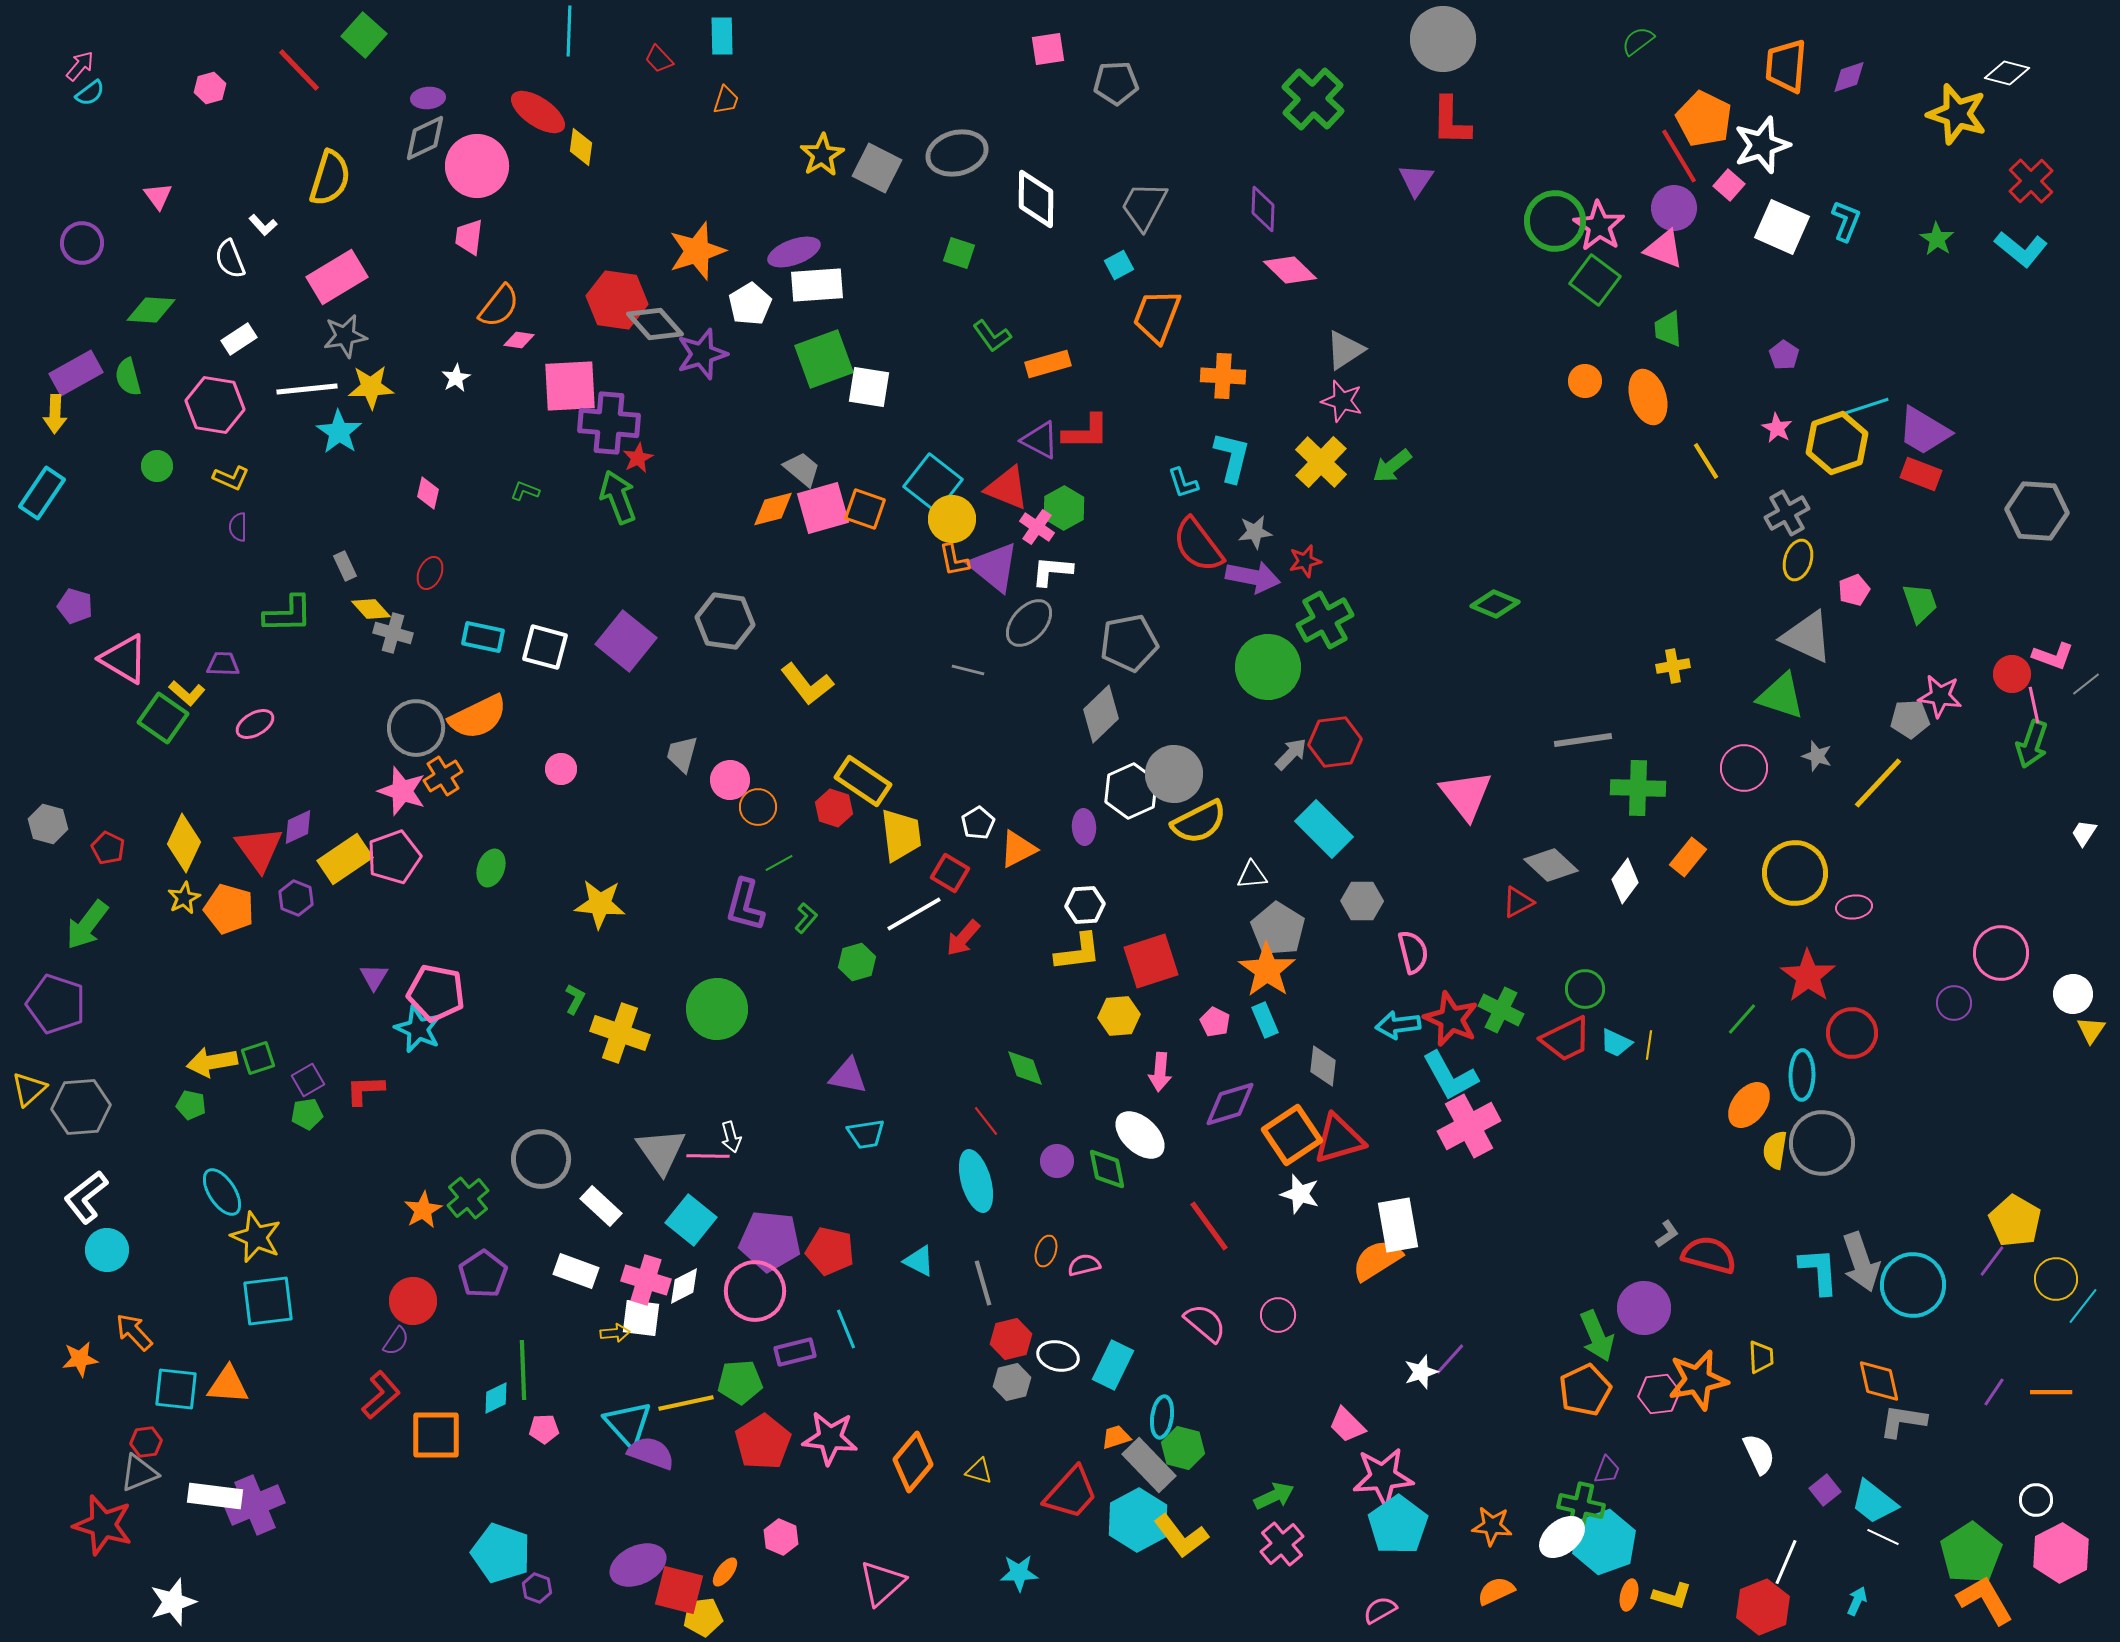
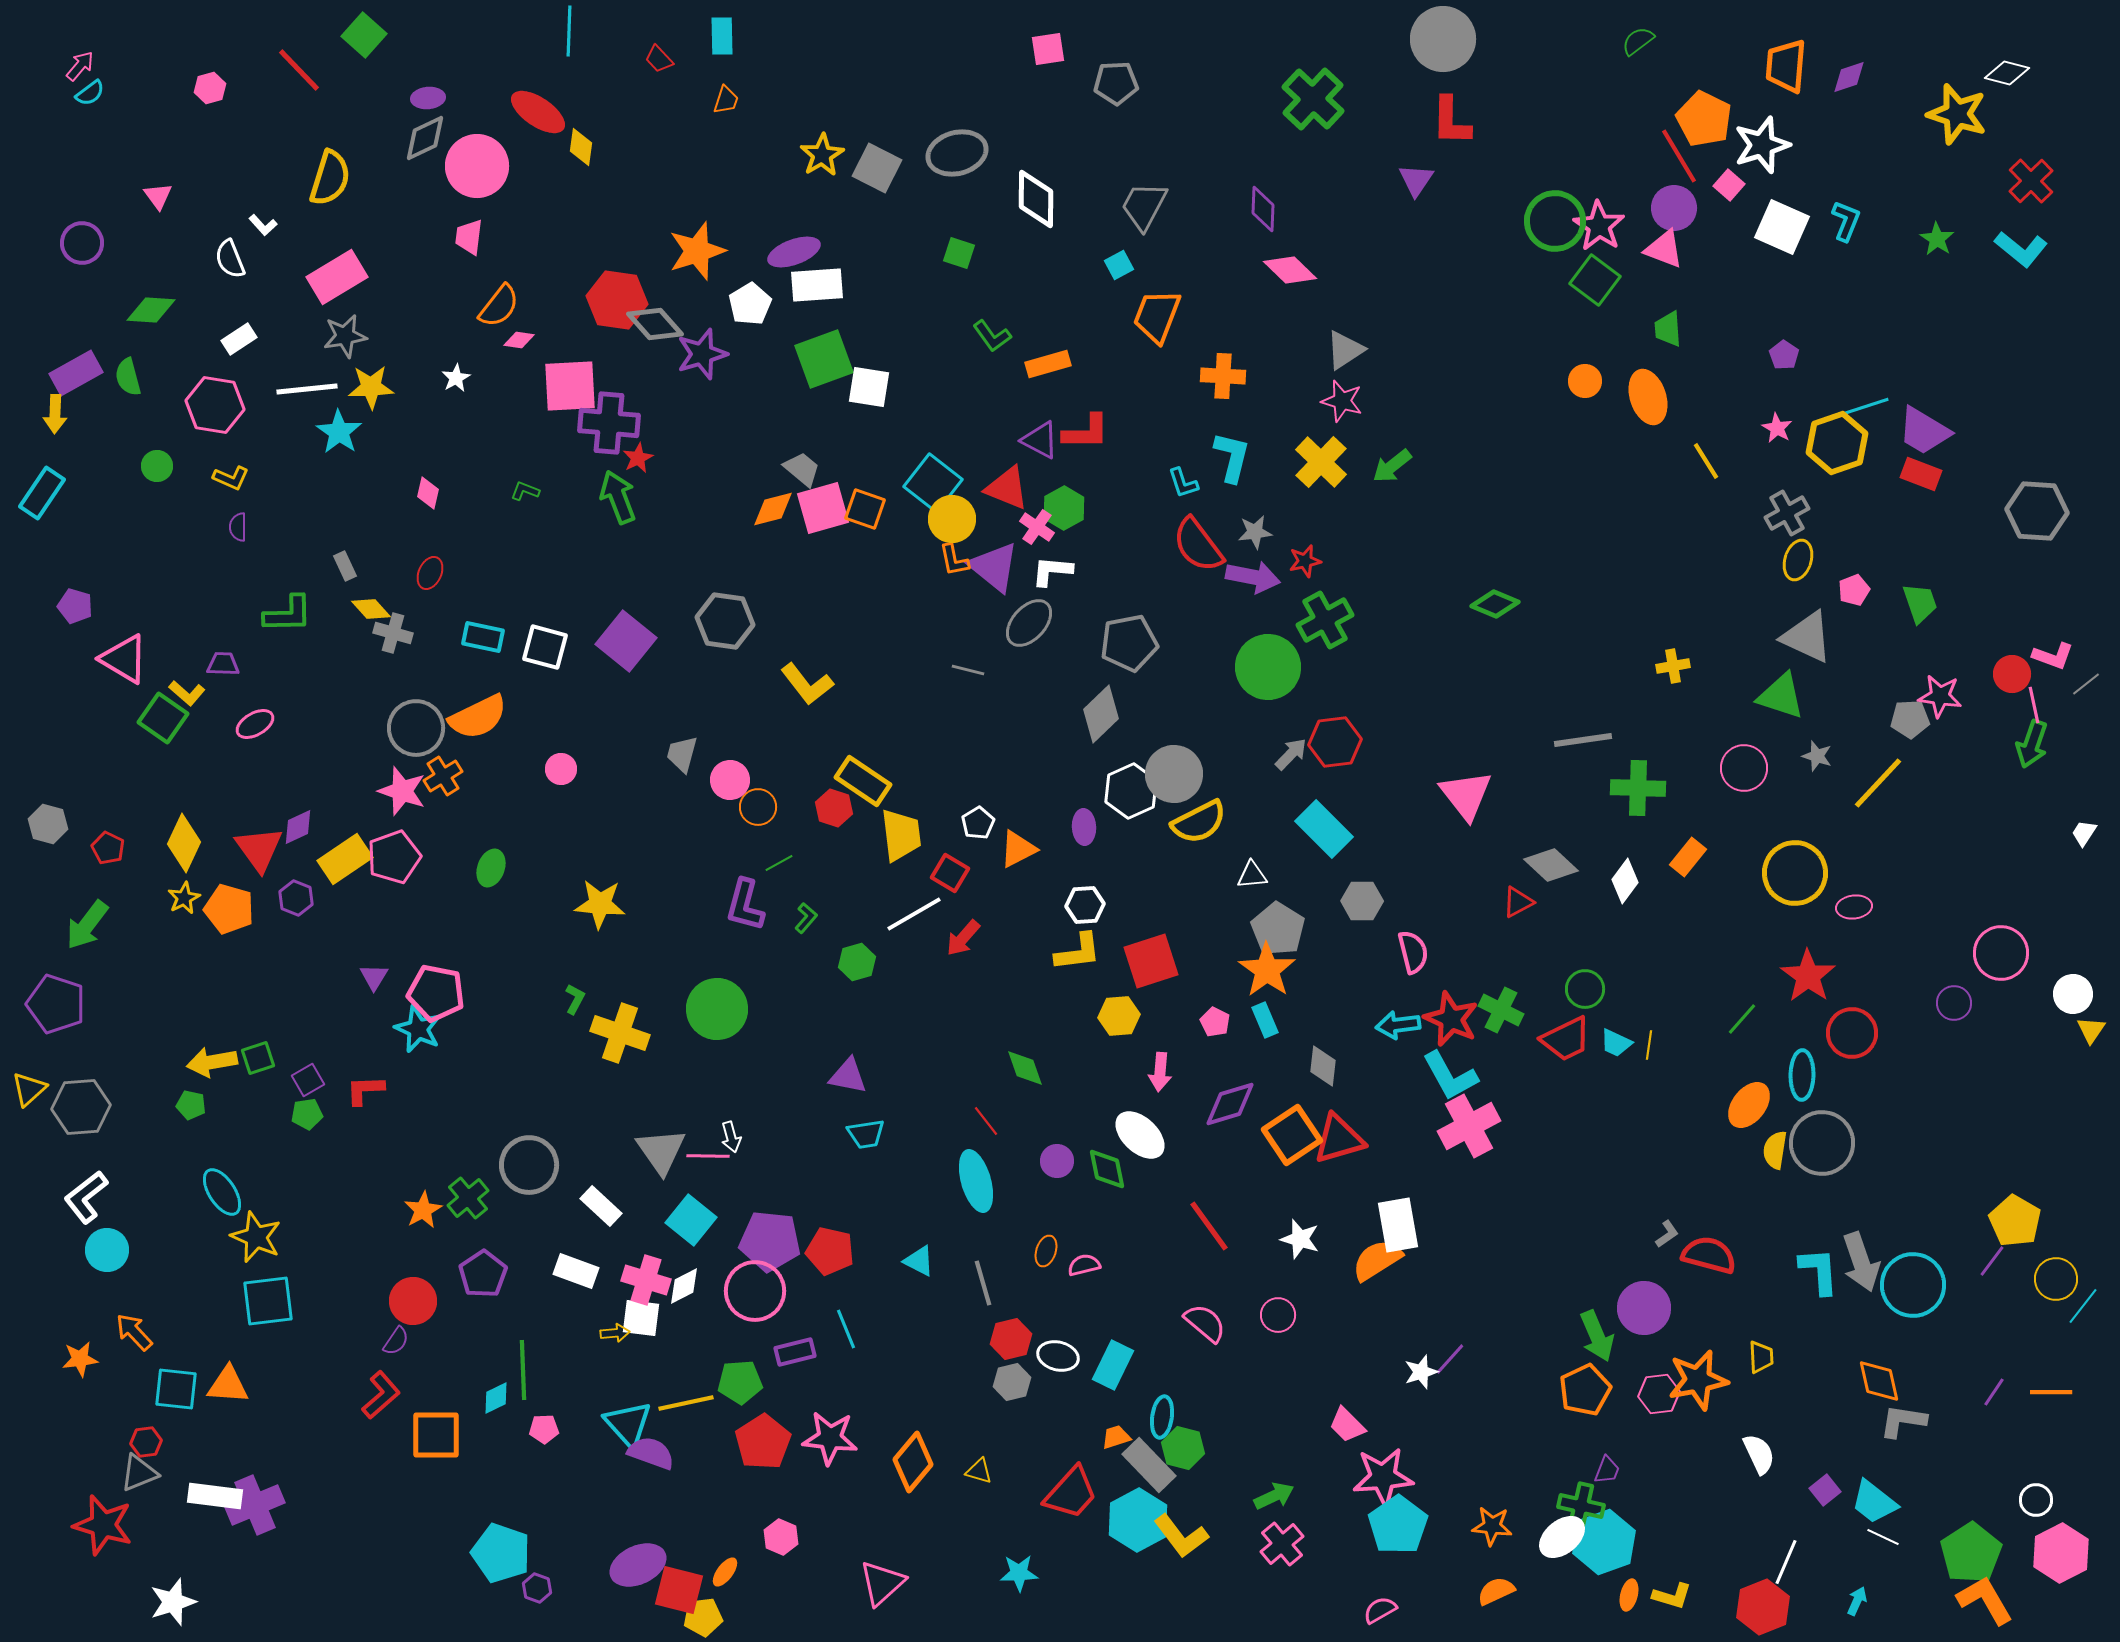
gray circle at (541, 1159): moved 12 px left, 6 px down
white star at (1300, 1194): moved 45 px down
